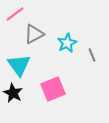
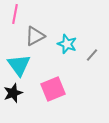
pink line: rotated 42 degrees counterclockwise
gray triangle: moved 1 px right, 2 px down
cyan star: moved 1 px down; rotated 24 degrees counterclockwise
gray line: rotated 64 degrees clockwise
black star: rotated 24 degrees clockwise
